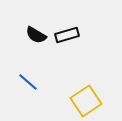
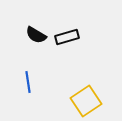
black rectangle: moved 2 px down
blue line: rotated 40 degrees clockwise
